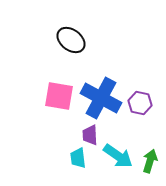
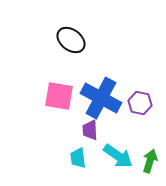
purple trapezoid: moved 5 px up
